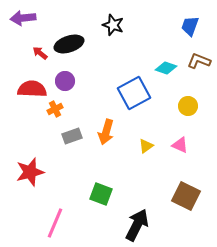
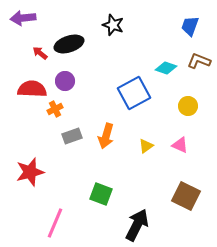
orange arrow: moved 4 px down
